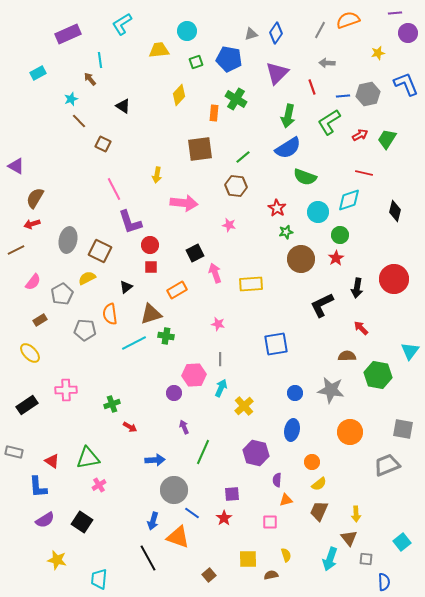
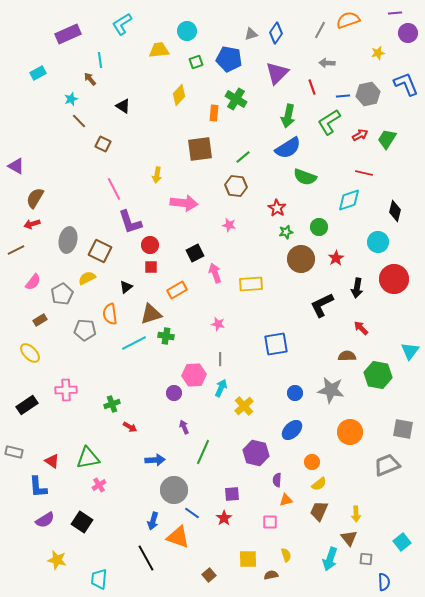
cyan circle at (318, 212): moved 60 px right, 30 px down
green circle at (340, 235): moved 21 px left, 8 px up
blue ellipse at (292, 430): rotated 35 degrees clockwise
black line at (148, 558): moved 2 px left
